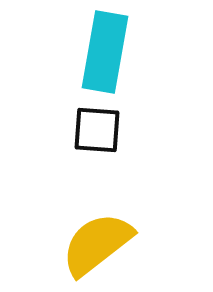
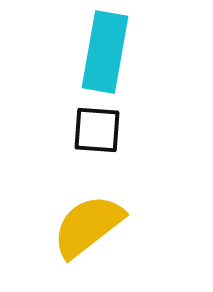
yellow semicircle: moved 9 px left, 18 px up
